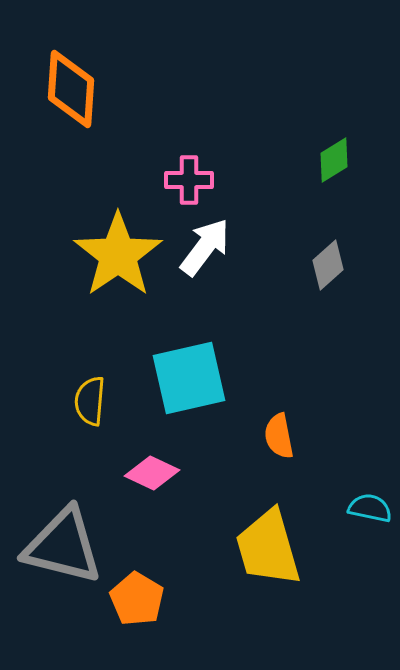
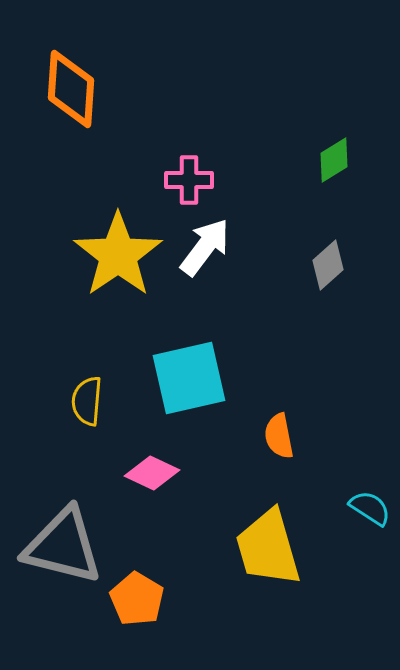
yellow semicircle: moved 3 px left
cyan semicircle: rotated 21 degrees clockwise
